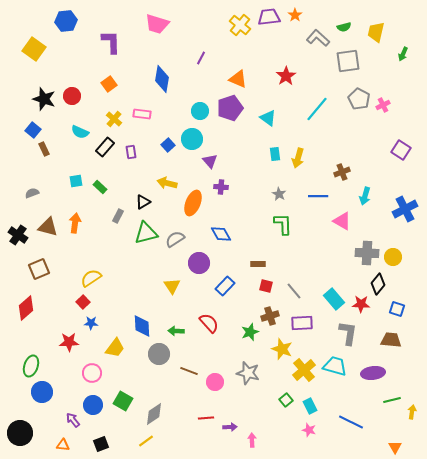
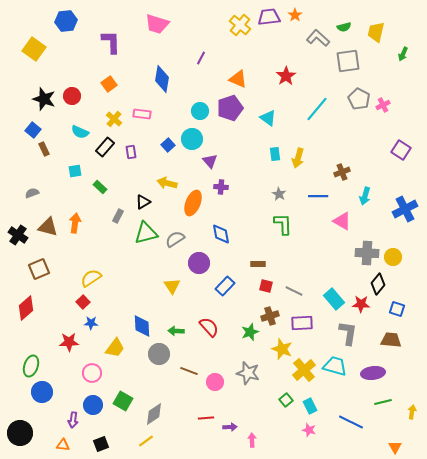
cyan square at (76, 181): moved 1 px left, 10 px up
blue diamond at (221, 234): rotated 20 degrees clockwise
gray line at (294, 291): rotated 24 degrees counterclockwise
red semicircle at (209, 323): moved 4 px down
green line at (392, 400): moved 9 px left, 2 px down
purple arrow at (73, 420): rotated 133 degrees counterclockwise
